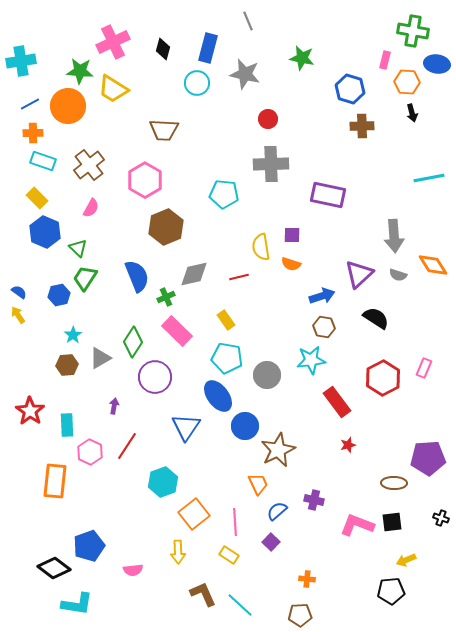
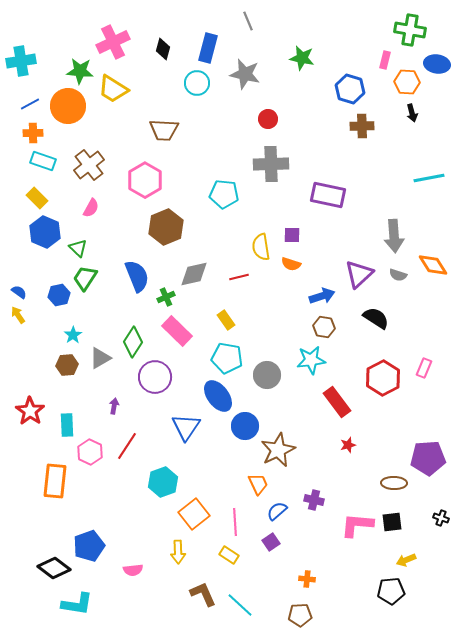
green cross at (413, 31): moved 3 px left, 1 px up
pink L-shape at (357, 525): rotated 16 degrees counterclockwise
purple square at (271, 542): rotated 12 degrees clockwise
